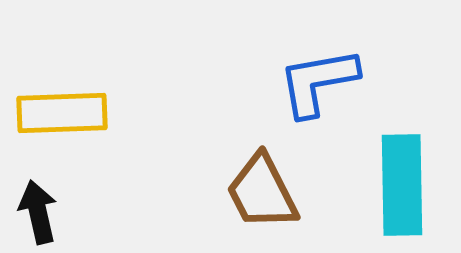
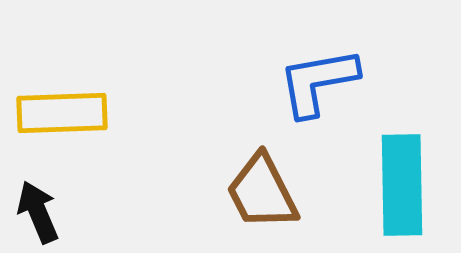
black arrow: rotated 10 degrees counterclockwise
